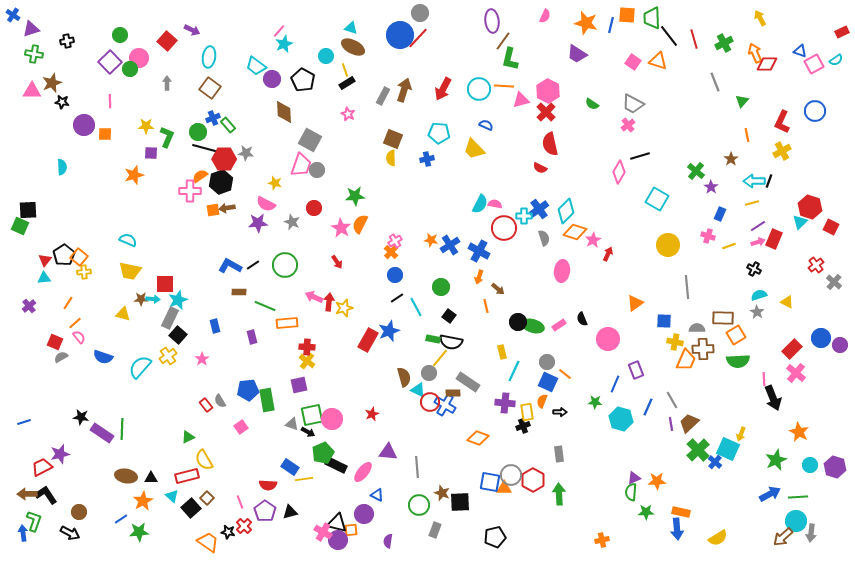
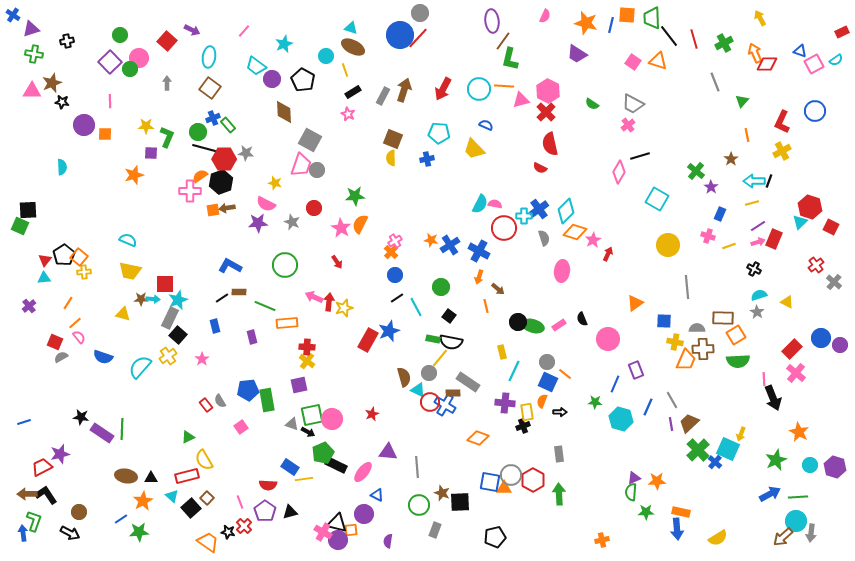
pink line at (279, 31): moved 35 px left
black rectangle at (347, 83): moved 6 px right, 9 px down
black line at (253, 265): moved 31 px left, 33 px down
